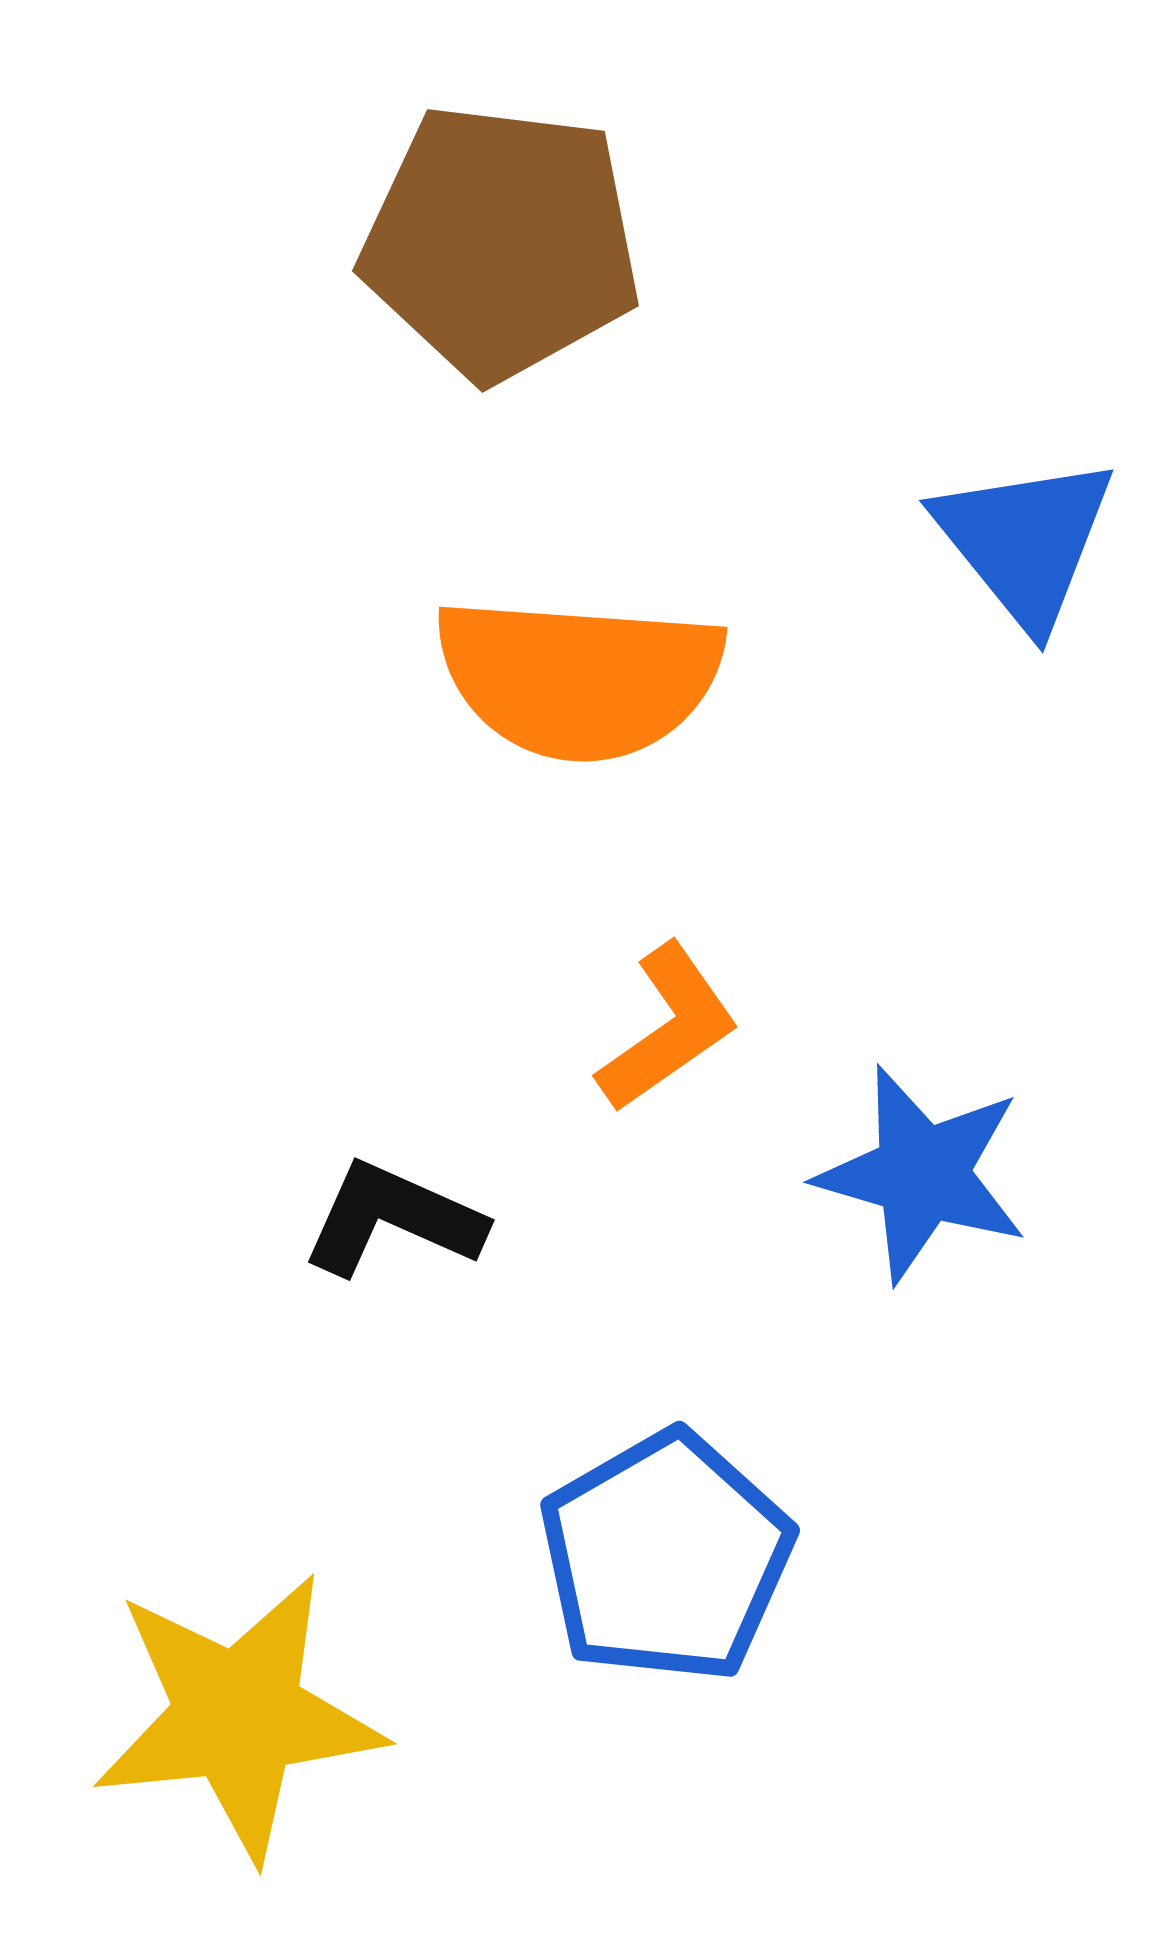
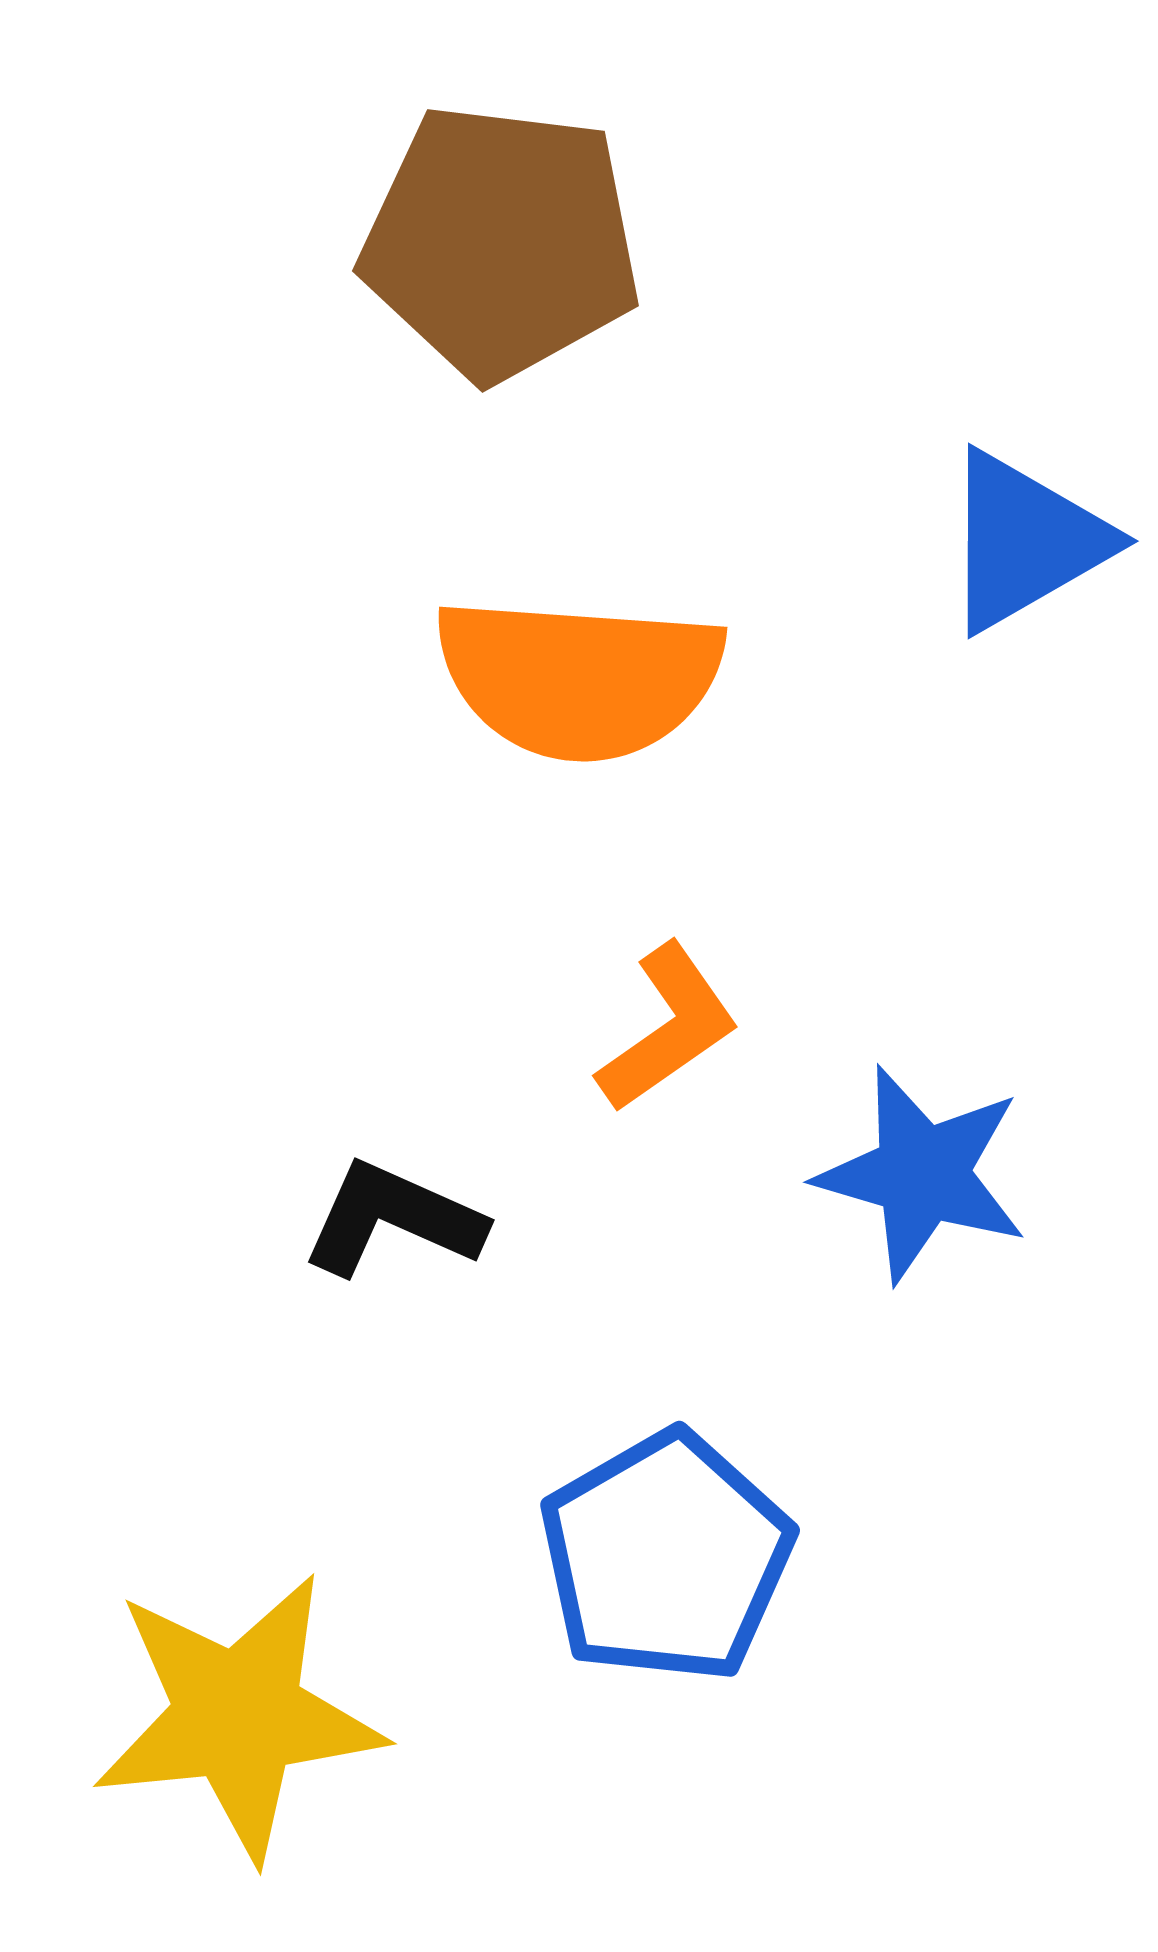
blue triangle: rotated 39 degrees clockwise
